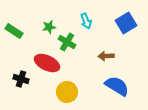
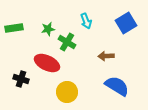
green star: moved 1 px left, 2 px down
green rectangle: moved 3 px up; rotated 42 degrees counterclockwise
